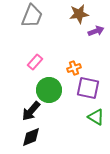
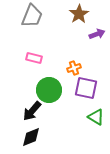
brown star: rotated 24 degrees counterclockwise
purple arrow: moved 1 px right, 3 px down
pink rectangle: moved 1 px left, 4 px up; rotated 63 degrees clockwise
purple square: moved 2 px left
black arrow: moved 1 px right
